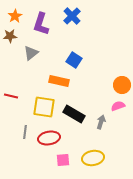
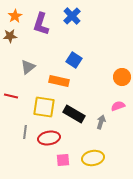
gray triangle: moved 3 px left, 14 px down
orange circle: moved 8 px up
